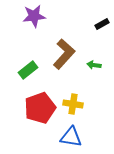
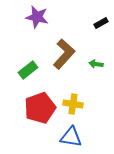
purple star: moved 3 px right, 1 px down; rotated 20 degrees clockwise
black rectangle: moved 1 px left, 1 px up
green arrow: moved 2 px right, 1 px up
